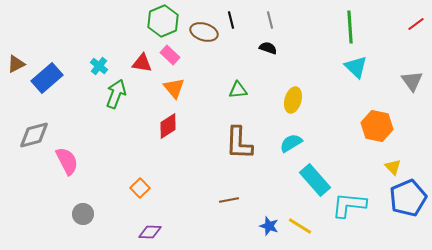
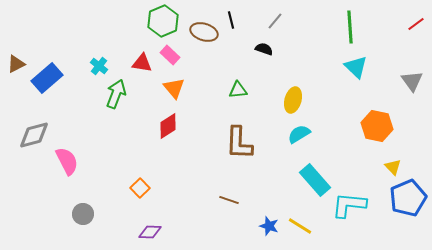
gray line: moved 5 px right, 1 px down; rotated 54 degrees clockwise
black semicircle: moved 4 px left, 1 px down
cyan semicircle: moved 8 px right, 9 px up
brown line: rotated 30 degrees clockwise
